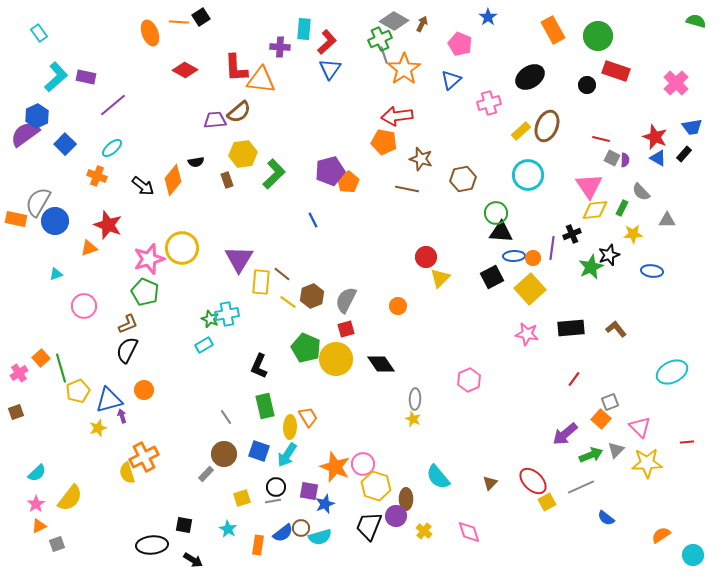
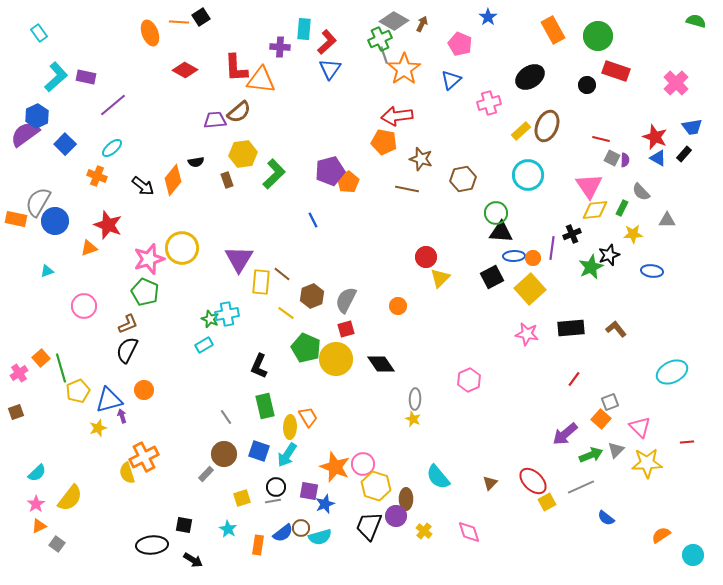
cyan triangle at (56, 274): moved 9 px left, 3 px up
yellow line at (288, 302): moved 2 px left, 11 px down
gray square at (57, 544): rotated 35 degrees counterclockwise
